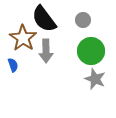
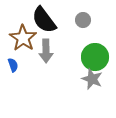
black semicircle: moved 1 px down
green circle: moved 4 px right, 6 px down
gray star: moved 3 px left
